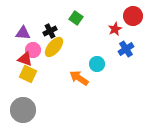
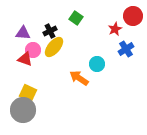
yellow square: moved 19 px down
